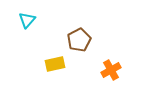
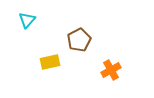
yellow rectangle: moved 5 px left, 2 px up
